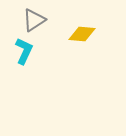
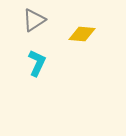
cyan L-shape: moved 13 px right, 12 px down
